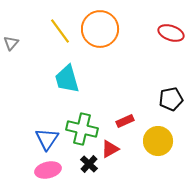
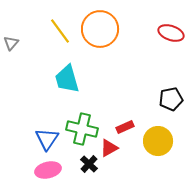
red rectangle: moved 6 px down
red triangle: moved 1 px left, 1 px up
